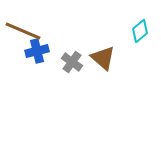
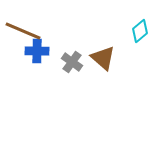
blue cross: rotated 15 degrees clockwise
